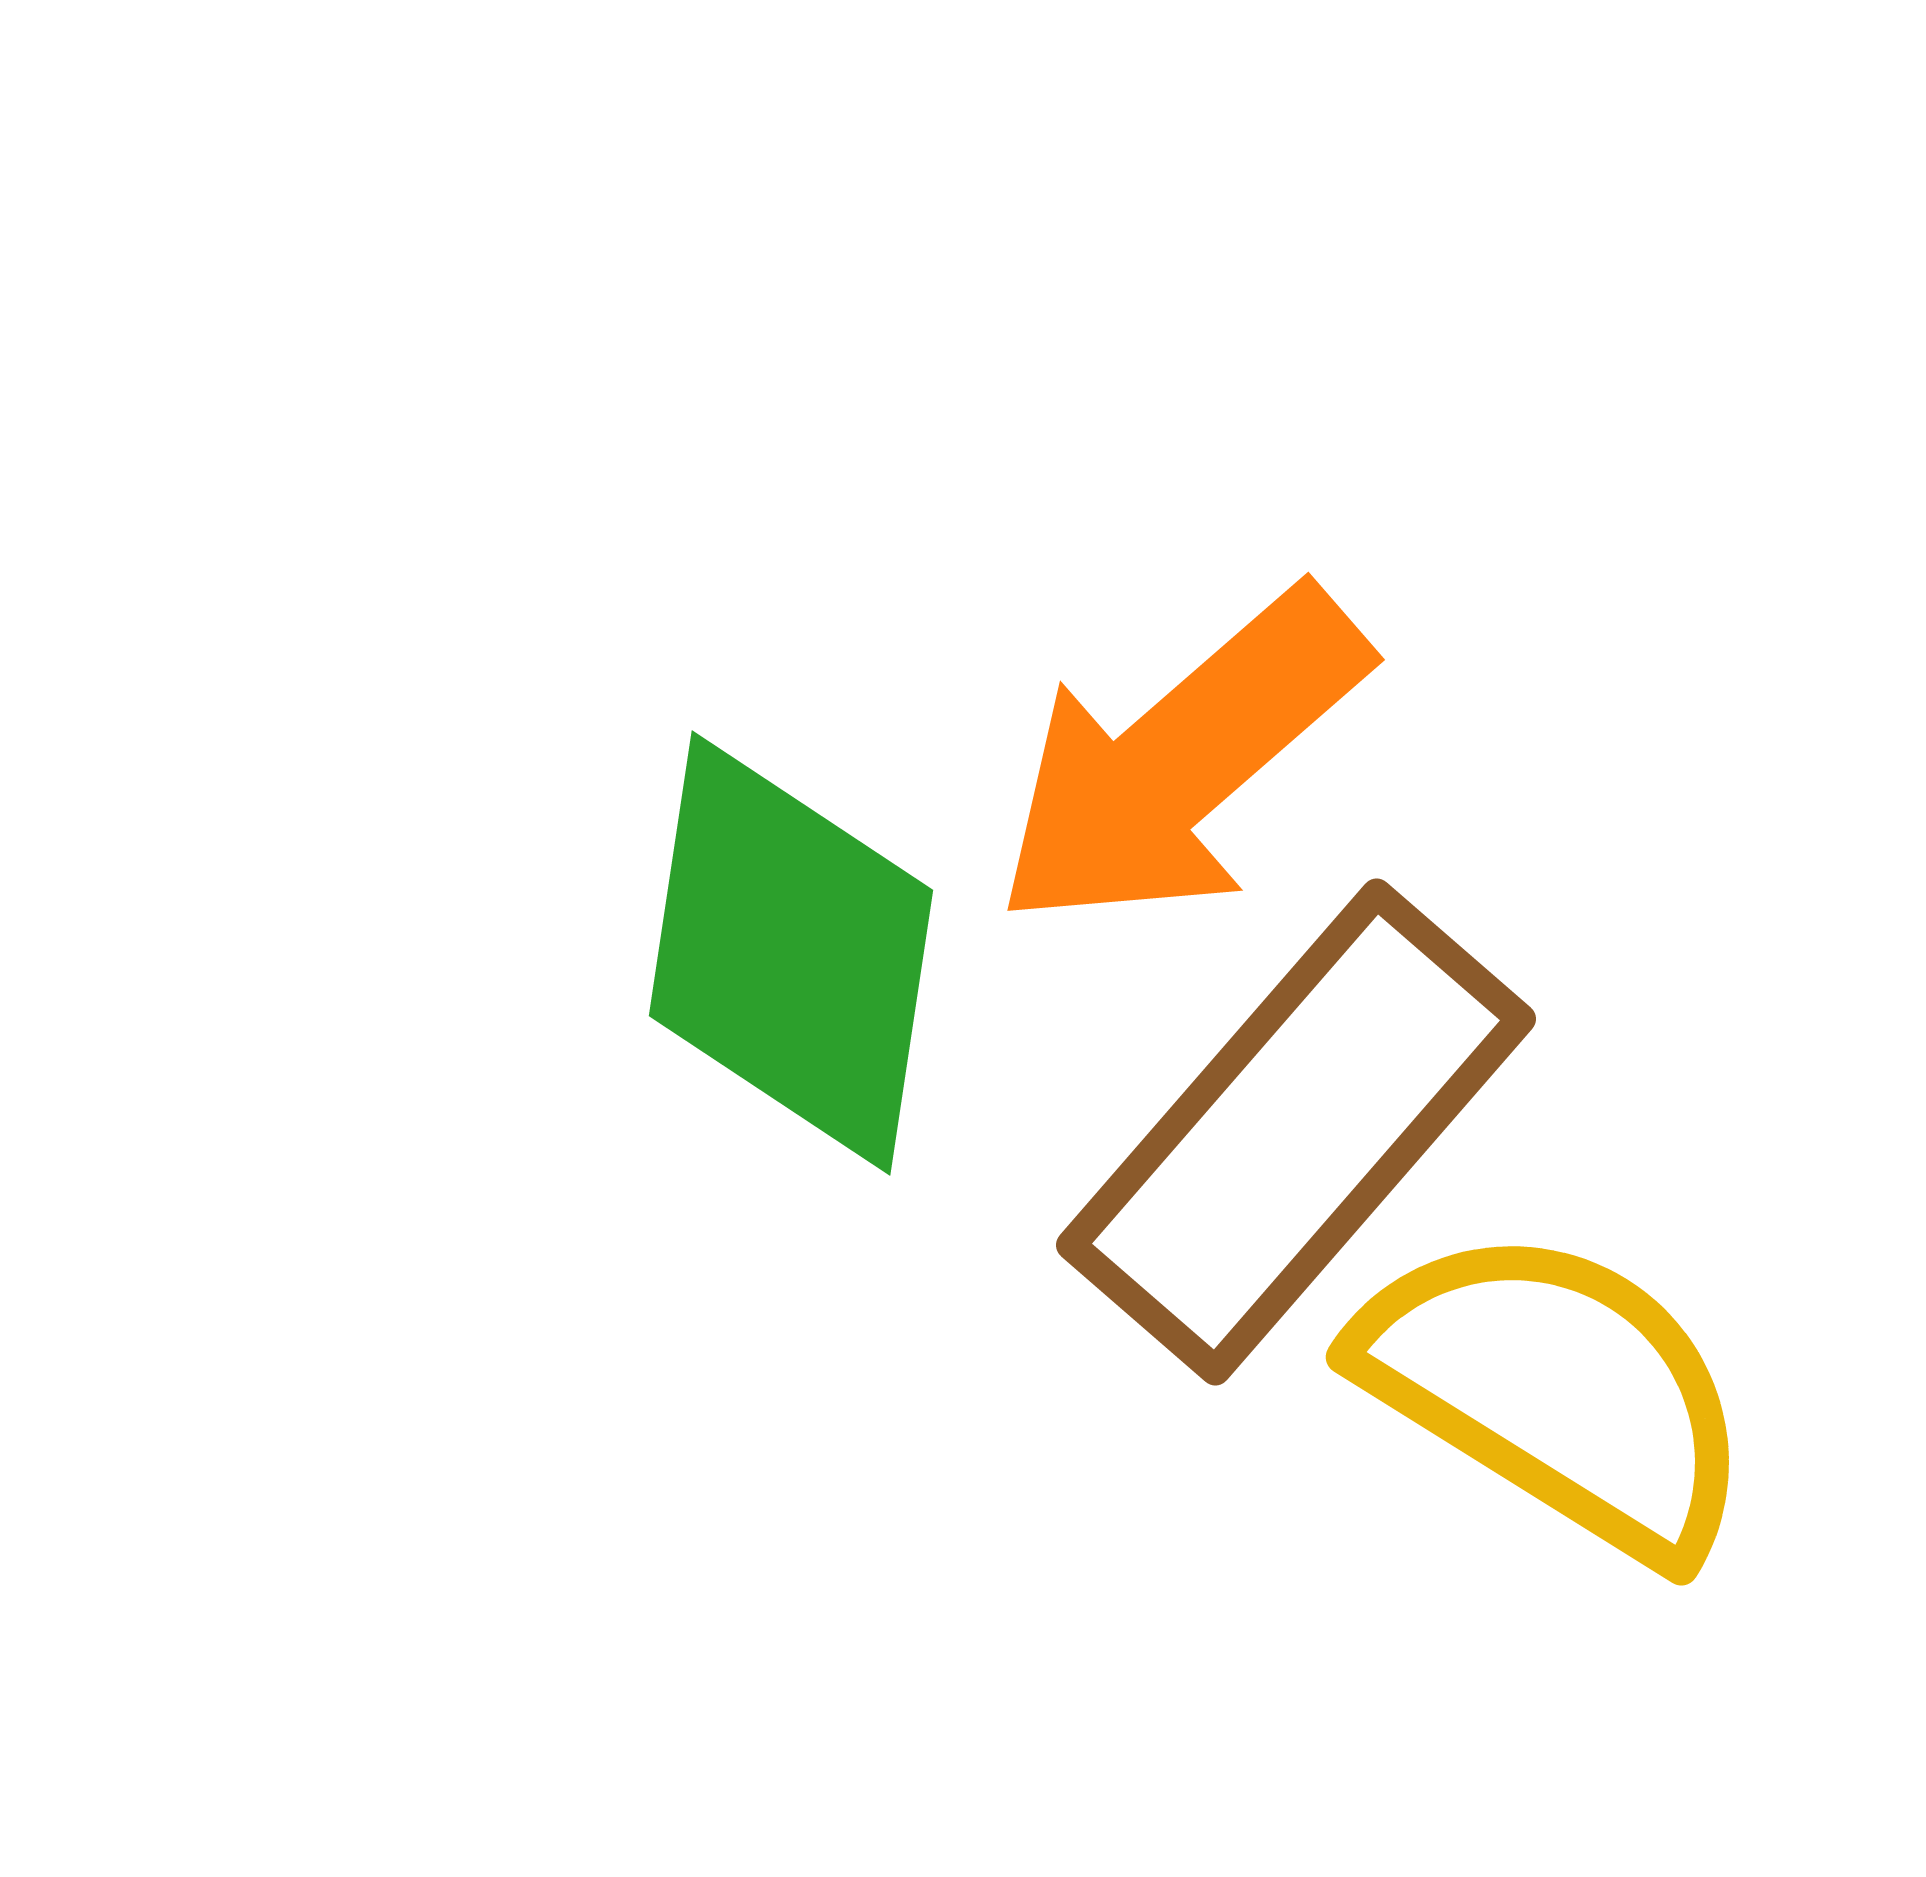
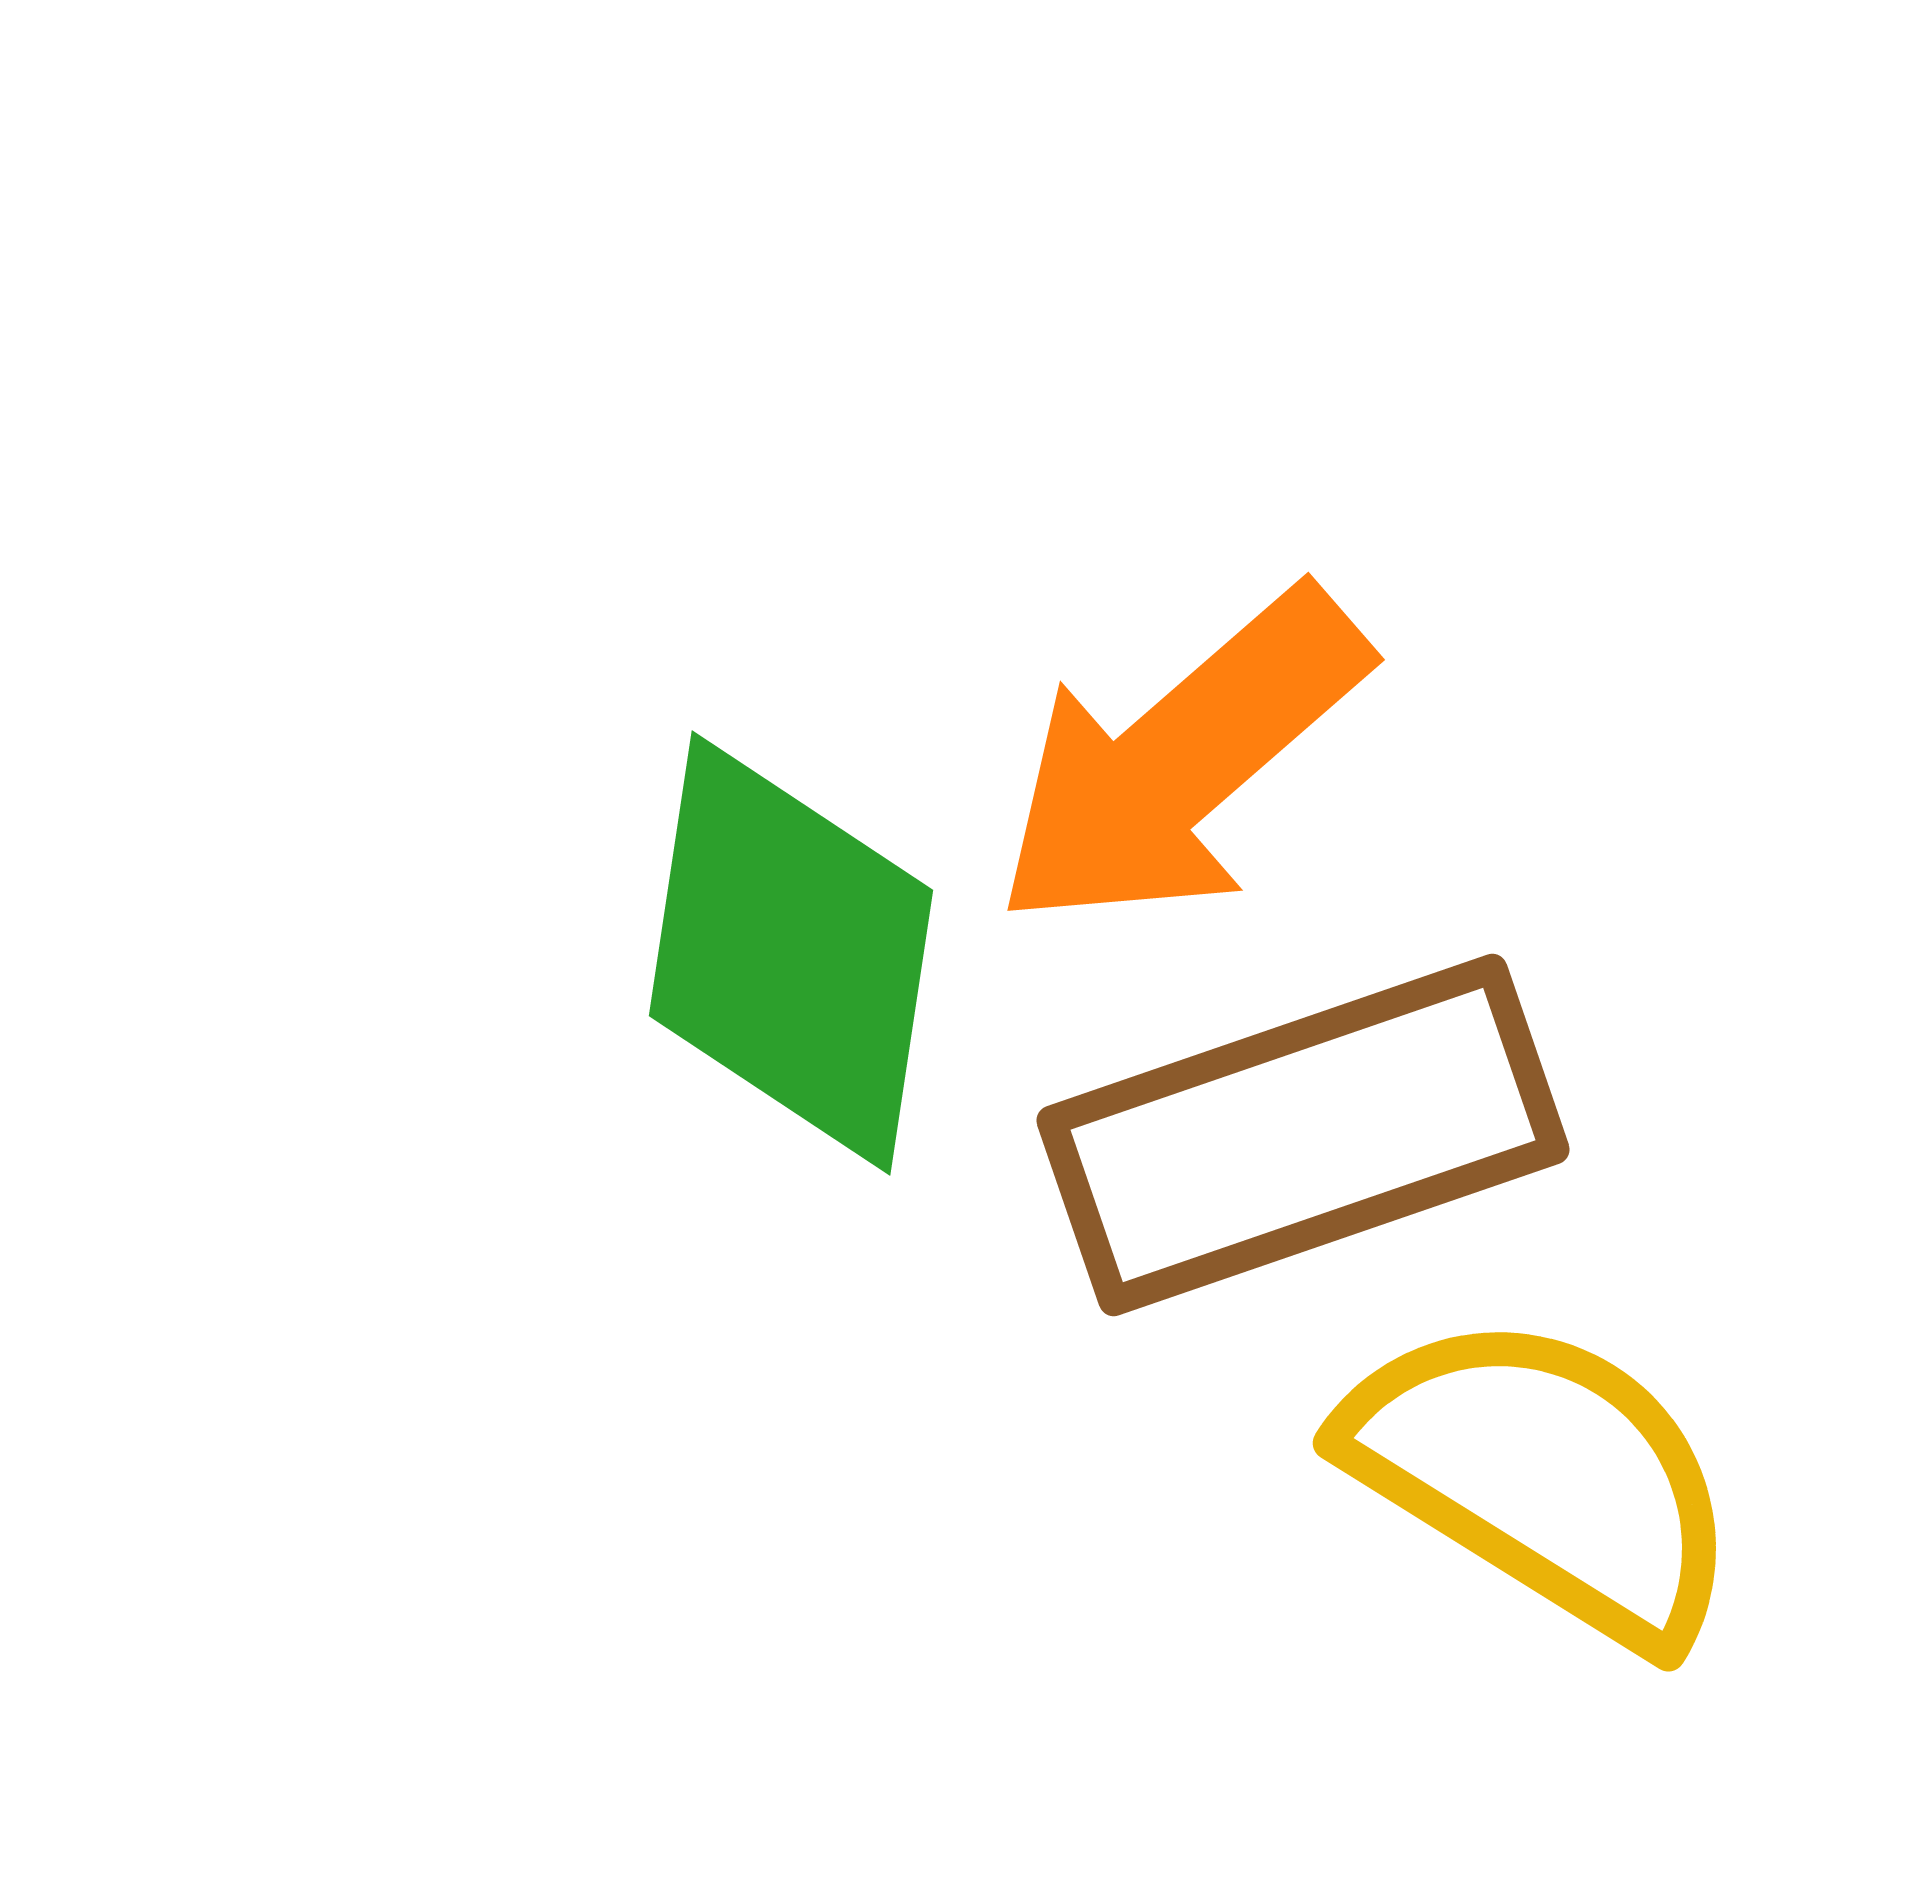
brown rectangle: moved 7 px right, 3 px down; rotated 30 degrees clockwise
yellow semicircle: moved 13 px left, 86 px down
